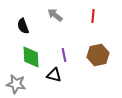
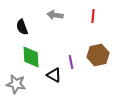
gray arrow: rotated 28 degrees counterclockwise
black semicircle: moved 1 px left, 1 px down
purple line: moved 7 px right, 7 px down
black triangle: rotated 14 degrees clockwise
